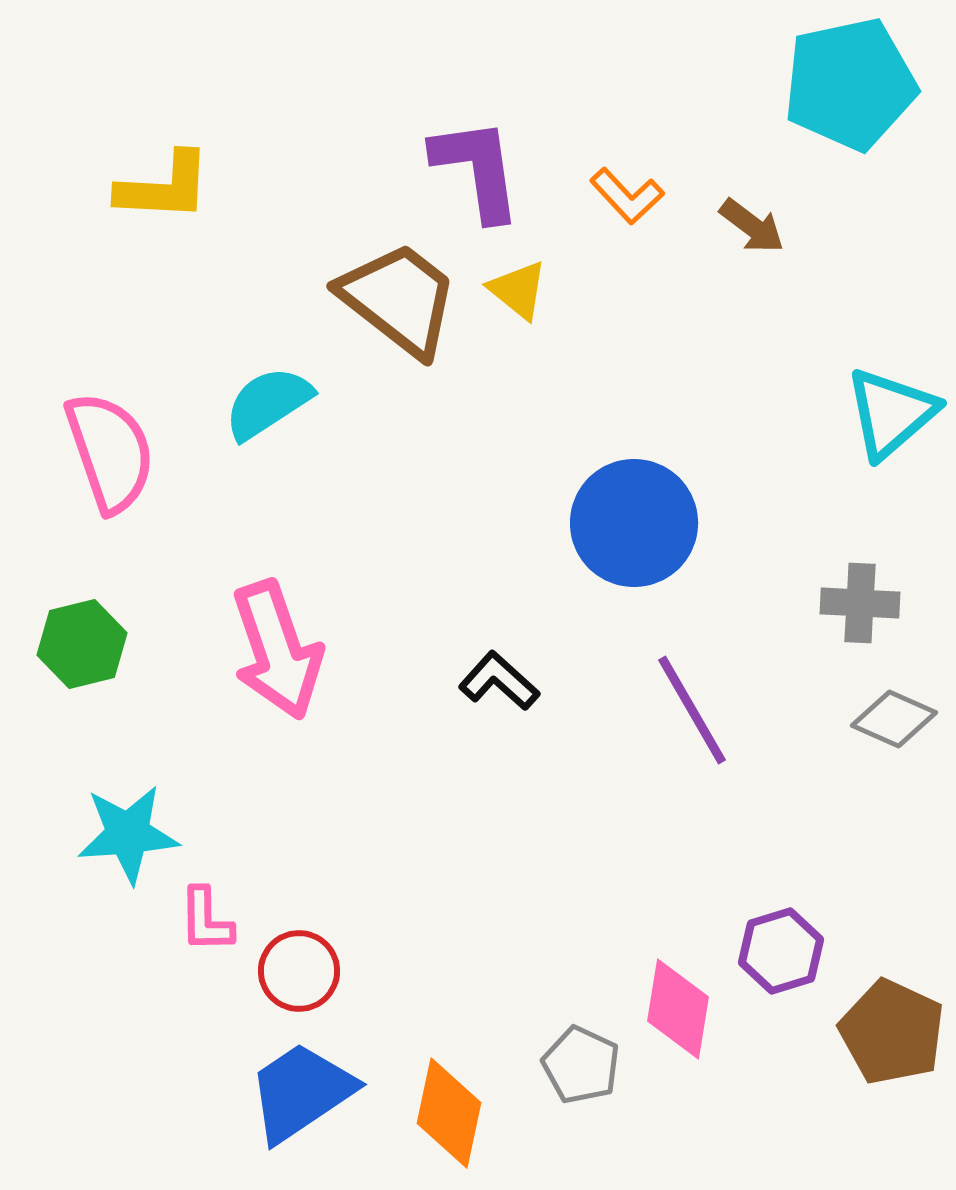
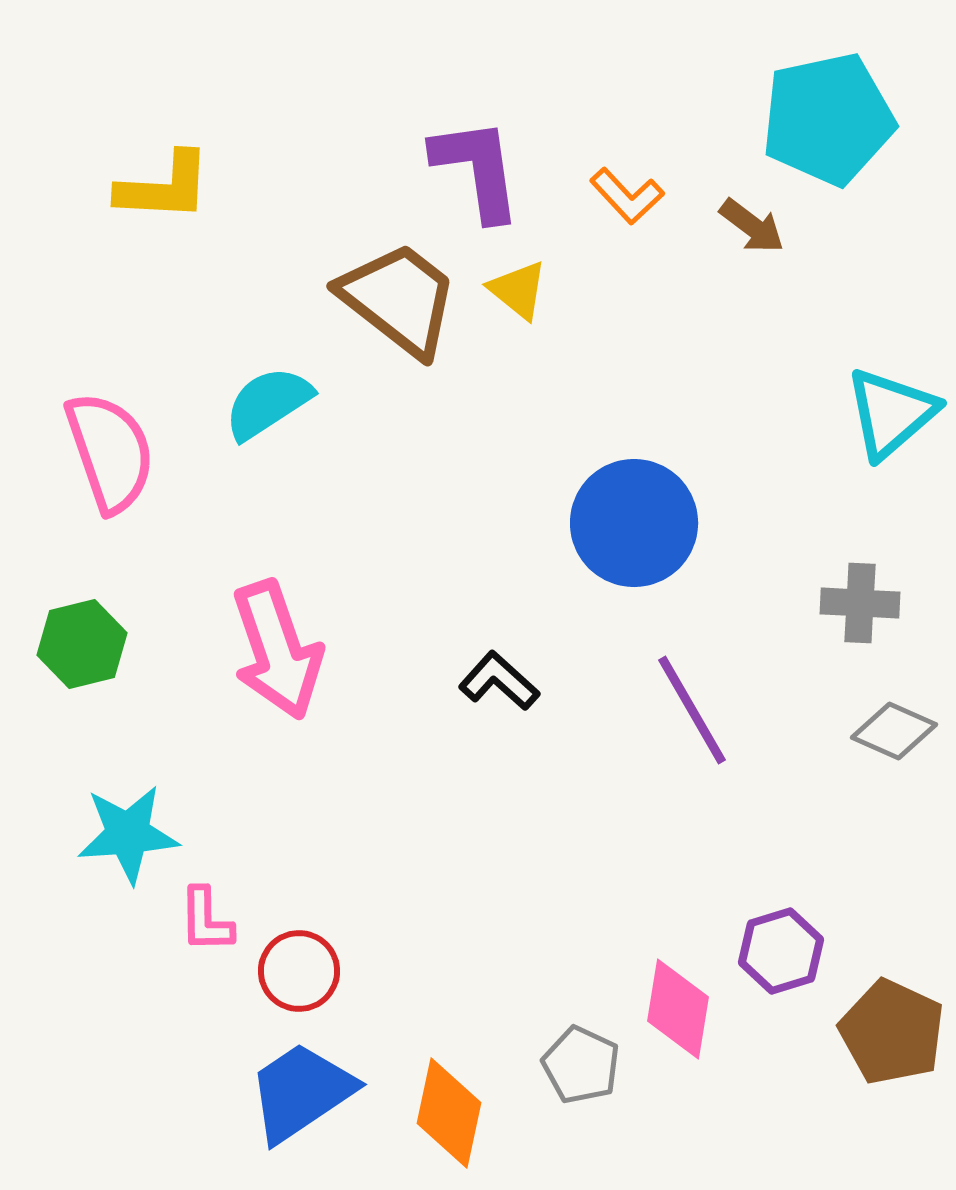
cyan pentagon: moved 22 px left, 35 px down
gray diamond: moved 12 px down
